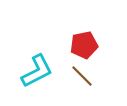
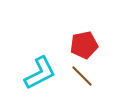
cyan L-shape: moved 3 px right, 2 px down
